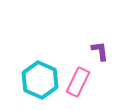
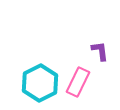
cyan hexagon: moved 3 px down; rotated 9 degrees clockwise
